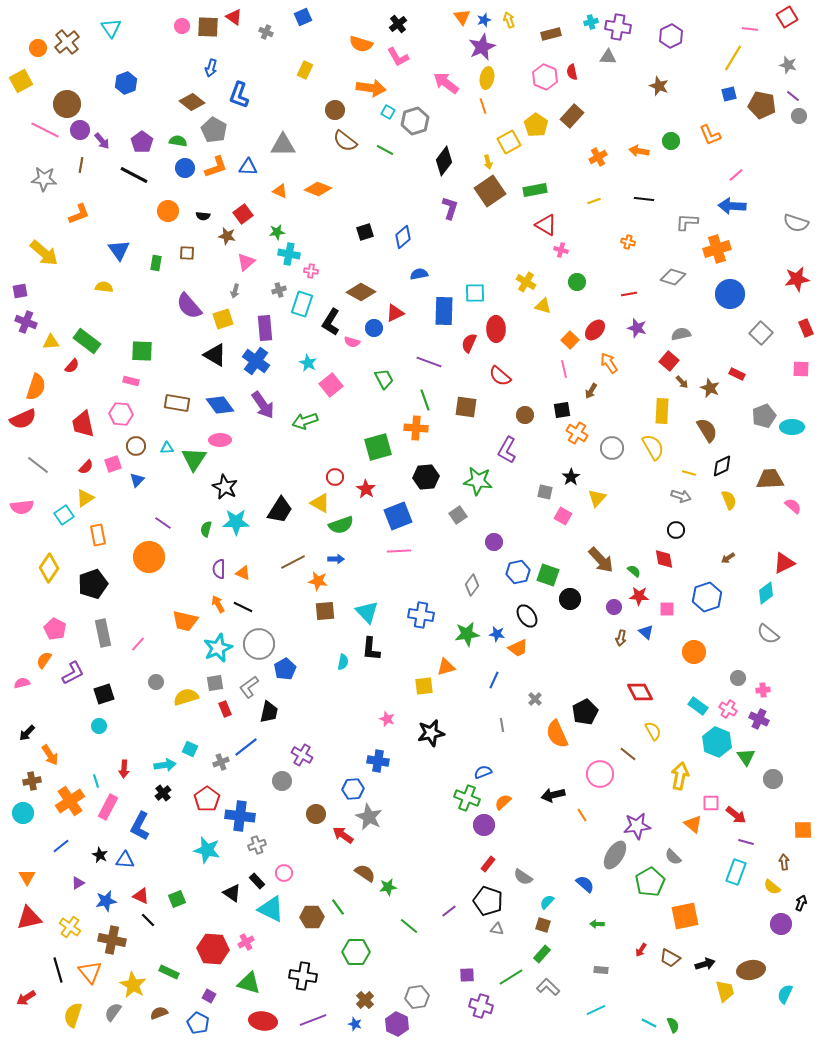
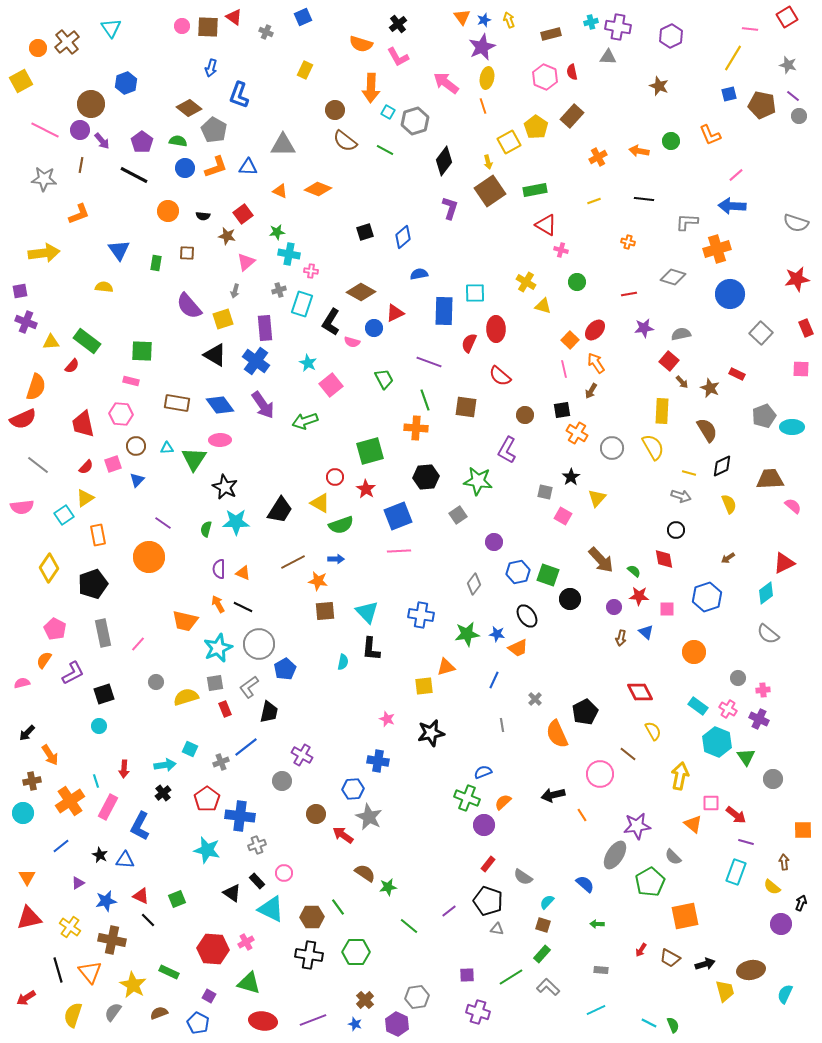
orange arrow at (371, 88): rotated 84 degrees clockwise
brown diamond at (192, 102): moved 3 px left, 6 px down
brown circle at (67, 104): moved 24 px right
yellow pentagon at (536, 125): moved 2 px down
yellow arrow at (44, 253): rotated 48 degrees counterclockwise
purple star at (637, 328): moved 7 px right; rotated 24 degrees counterclockwise
orange arrow at (609, 363): moved 13 px left
green square at (378, 447): moved 8 px left, 4 px down
yellow semicircle at (729, 500): moved 4 px down
gray diamond at (472, 585): moved 2 px right, 1 px up
black cross at (303, 976): moved 6 px right, 21 px up
purple cross at (481, 1006): moved 3 px left, 6 px down
